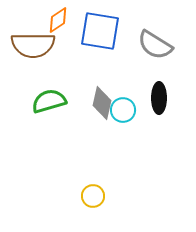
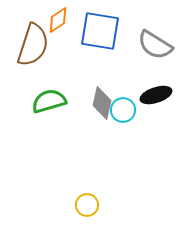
brown semicircle: rotated 72 degrees counterclockwise
black ellipse: moved 3 px left, 3 px up; rotated 72 degrees clockwise
yellow circle: moved 6 px left, 9 px down
